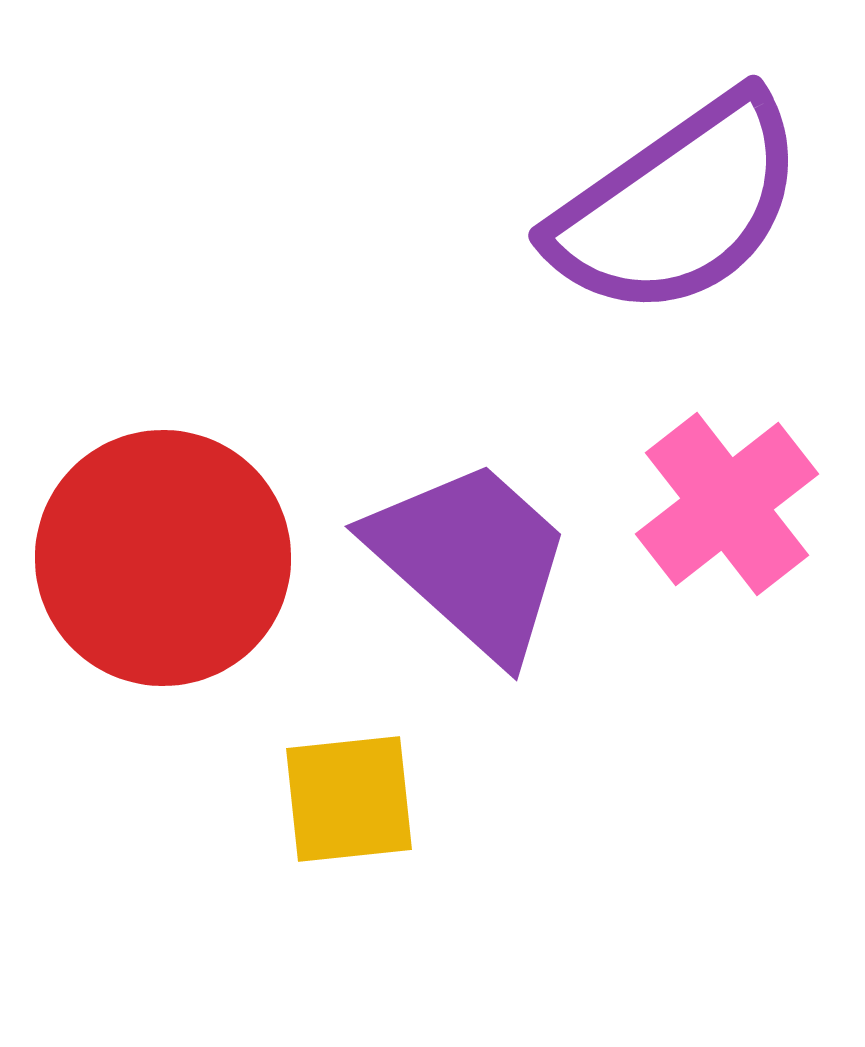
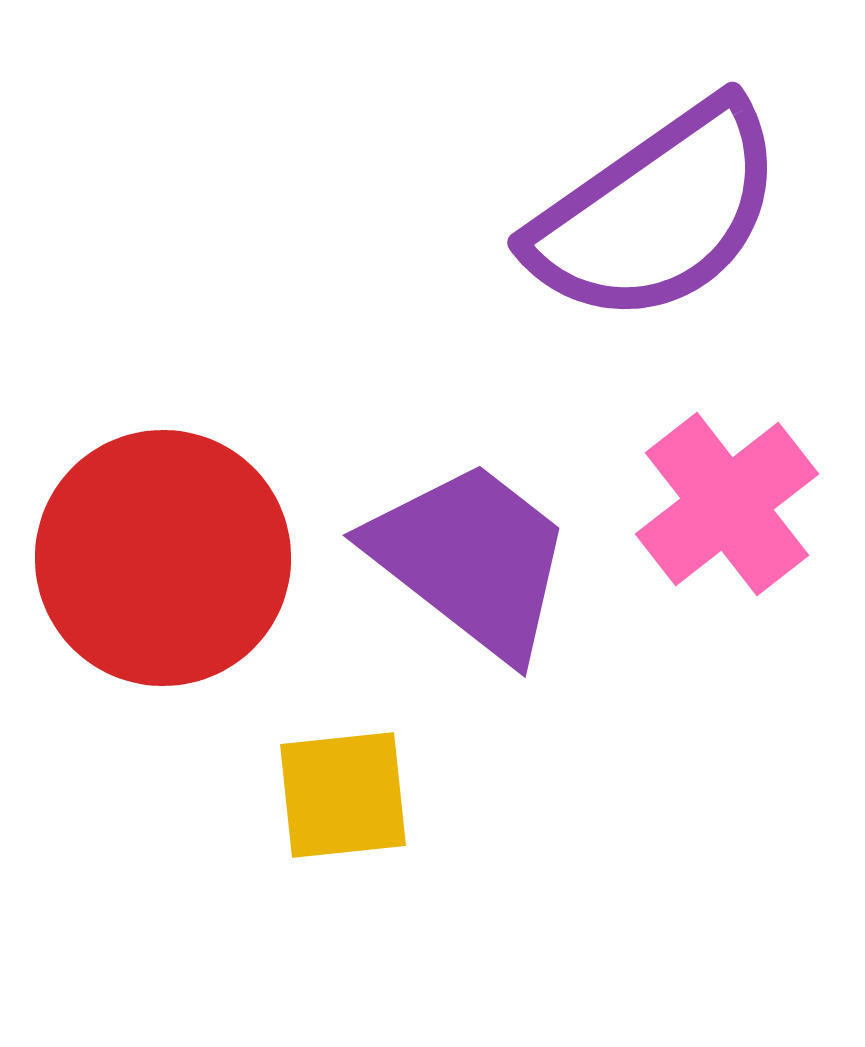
purple semicircle: moved 21 px left, 7 px down
purple trapezoid: rotated 4 degrees counterclockwise
yellow square: moved 6 px left, 4 px up
